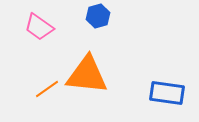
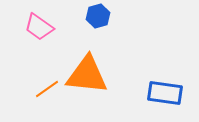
blue rectangle: moved 2 px left
